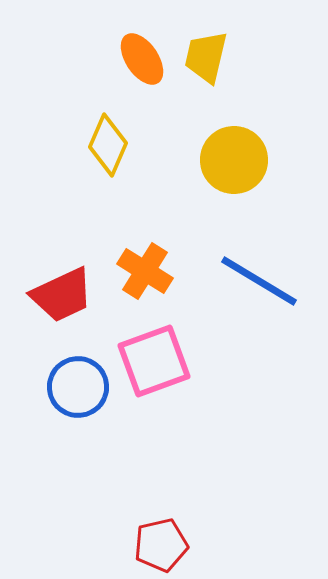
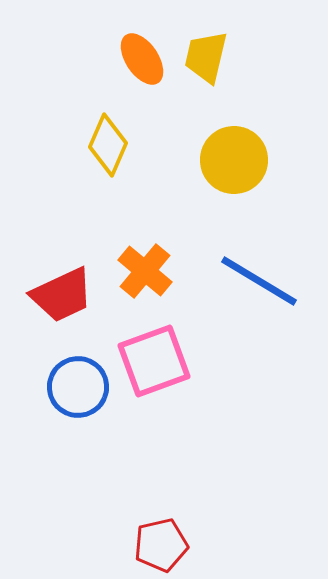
orange cross: rotated 8 degrees clockwise
